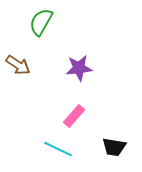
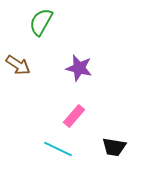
purple star: rotated 20 degrees clockwise
